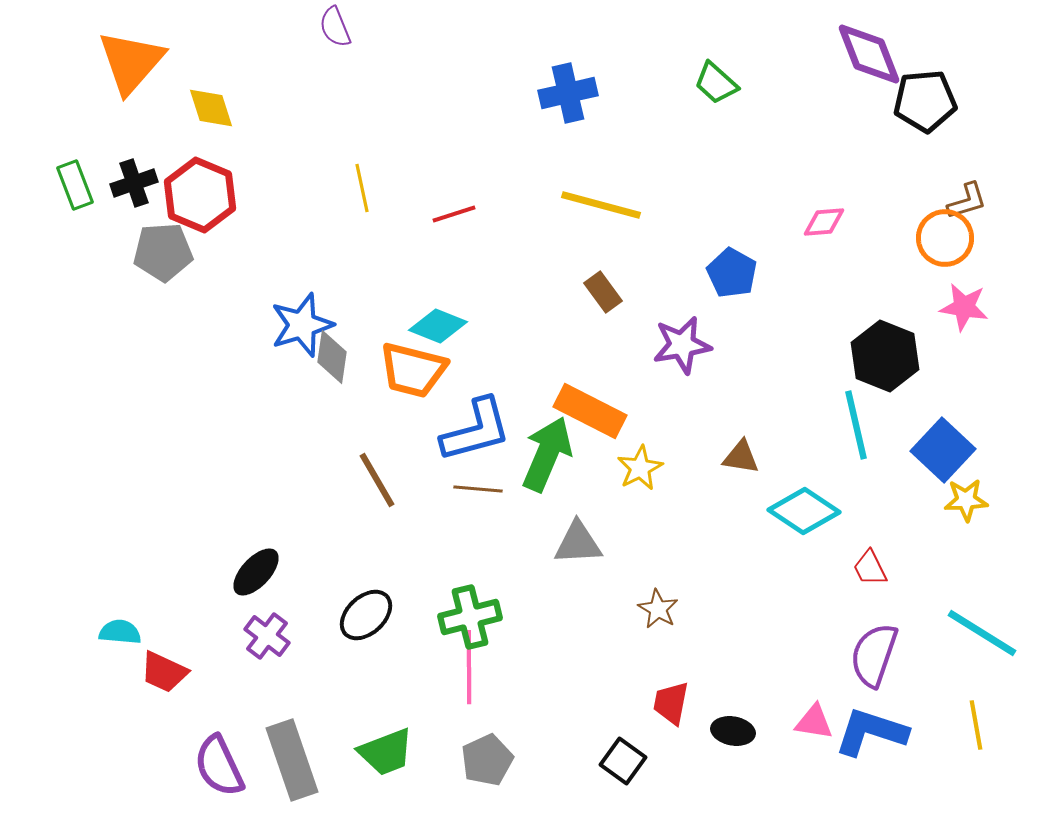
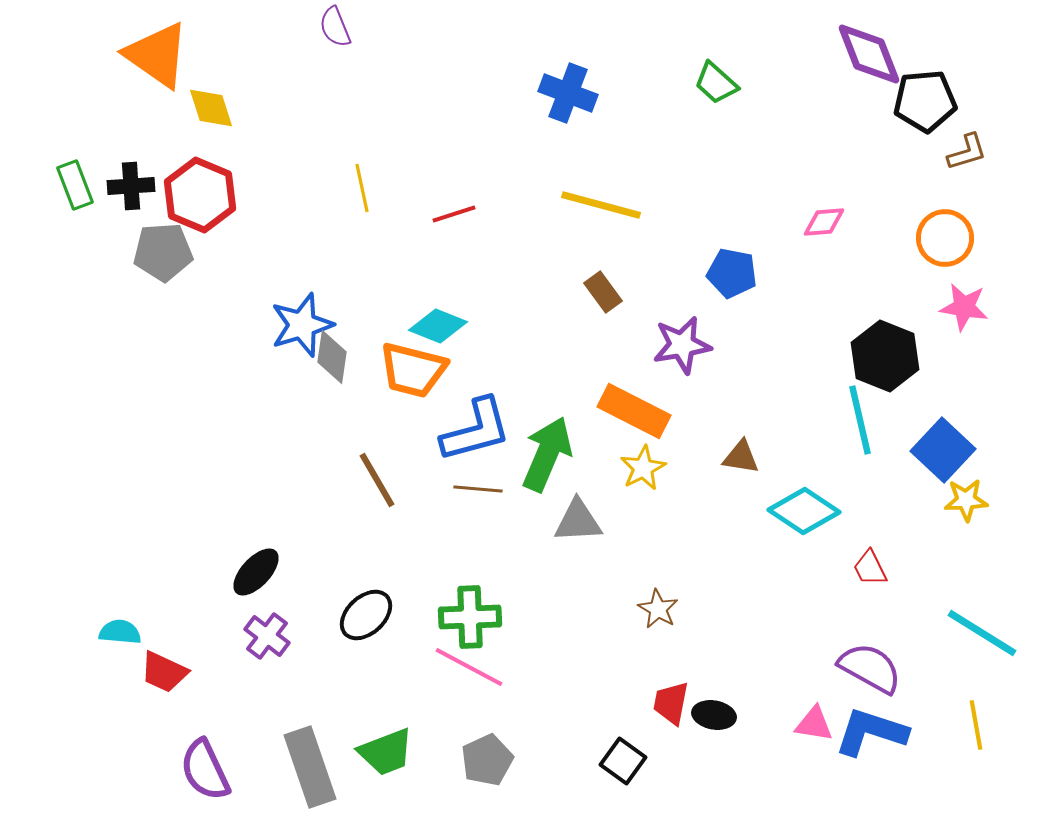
orange triangle at (131, 62): moved 26 px right, 7 px up; rotated 36 degrees counterclockwise
blue cross at (568, 93): rotated 34 degrees clockwise
black cross at (134, 183): moved 3 px left, 3 px down; rotated 15 degrees clockwise
brown L-shape at (967, 201): moved 49 px up
blue pentagon at (732, 273): rotated 18 degrees counterclockwise
orange rectangle at (590, 411): moved 44 px right
cyan line at (856, 425): moved 4 px right, 5 px up
yellow star at (640, 468): moved 3 px right
gray triangle at (578, 543): moved 22 px up
green cross at (470, 617): rotated 12 degrees clockwise
purple semicircle at (874, 655): moved 4 px left, 13 px down; rotated 100 degrees clockwise
pink line at (469, 667): rotated 62 degrees counterclockwise
pink triangle at (814, 722): moved 2 px down
black ellipse at (733, 731): moved 19 px left, 16 px up
gray rectangle at (292, 760): moved 18 px right, 7 px down
purple semicircle at (219, 766): moved 14 px left, 4 px down
